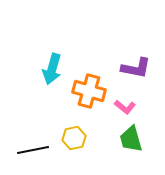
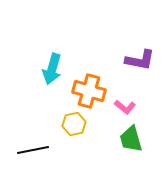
purple L-shape: moved 4 px right, 8 px up
yellow hexagon: moved 14 px up
